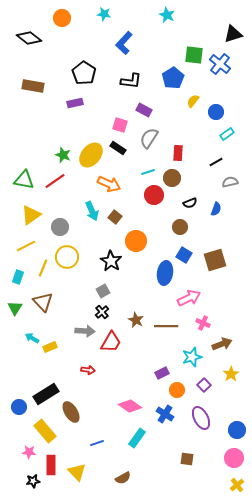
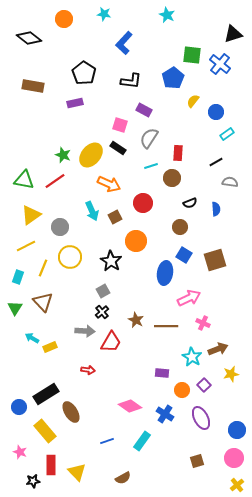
orange circle at (62, 18): moved 2 px right, 1 px down
green square at (194, 55): moved 2 px left
cyan line at (148, 172): moved 3 px right, 6 px up
gray semicircle at (230, 182): rotated 21 degrees clockwise
red circle at (154, 195): moved 11 px left, 8 px down
blue semicircle at (216, 209): rotated 24 degrees counterclockwise
brown square at (115, 217): rotated 24 degrees clockwise
yellow circle at (67, 257): moved 3 px right
brown arrow at (222, 344): moved 4 px left, 5 px down
cyan star at (192, 357): rotated 24 degrees counterclockwise
purple rectangle at (162, 373): rotated 32 degrees clockwise
yellow star at (231, 374): rotated 21 degrees clockwise
orange circle at (177, 390): moved 5 px right
cyan rectangle at (137, 438): moved 5 px right, 3 px down
blue line at (97, 443): moved 10 px right, 2 px up
pink star at (29, 452): moved 9 px left; rotated 16 degrees clockwise
brown square at (187, 459): moved 10 px right, 2 px down; rotated 24 degrees counterclockwise
